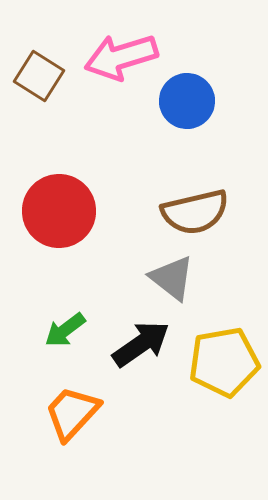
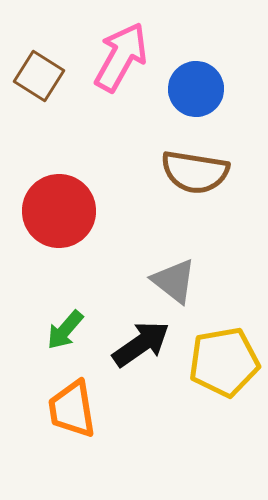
pink arrow: rotated 136 degrees clockwise
blue circle: moved 9 px right, 12 px up
brown semicircle: moved 40 px up; rotated 22 degrees clockwise
gray triangle: moved 2 px right, 3 px down
green arrow: rotated 12 degrees counterclockwise
orange trapezoid: moved 4 px up; rotated 52 degrees counterclockwise
